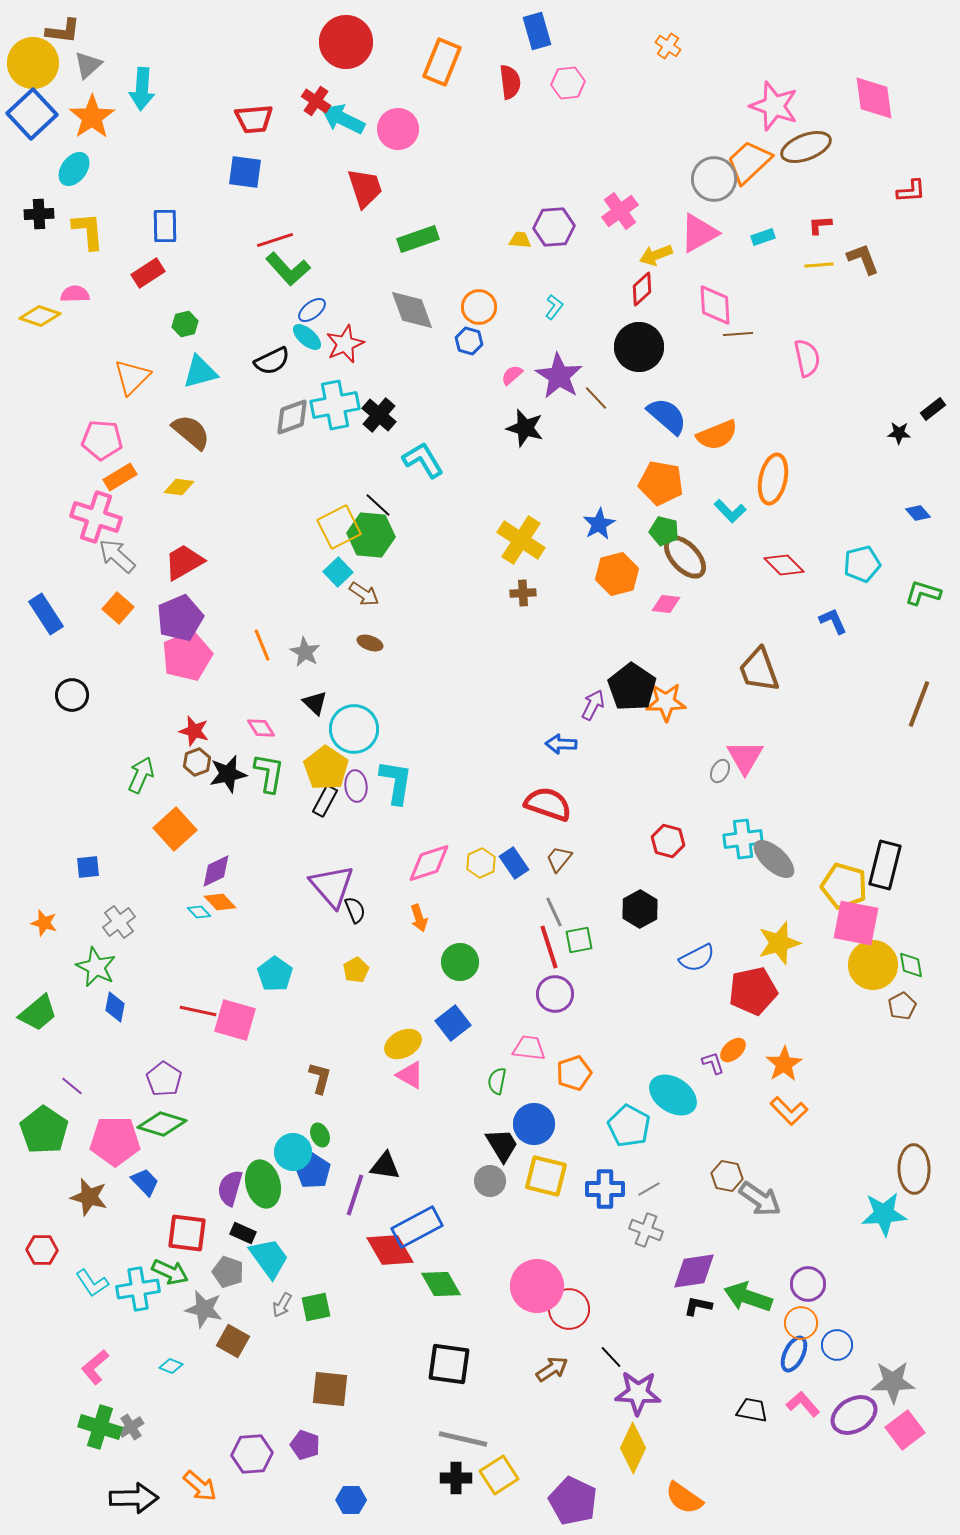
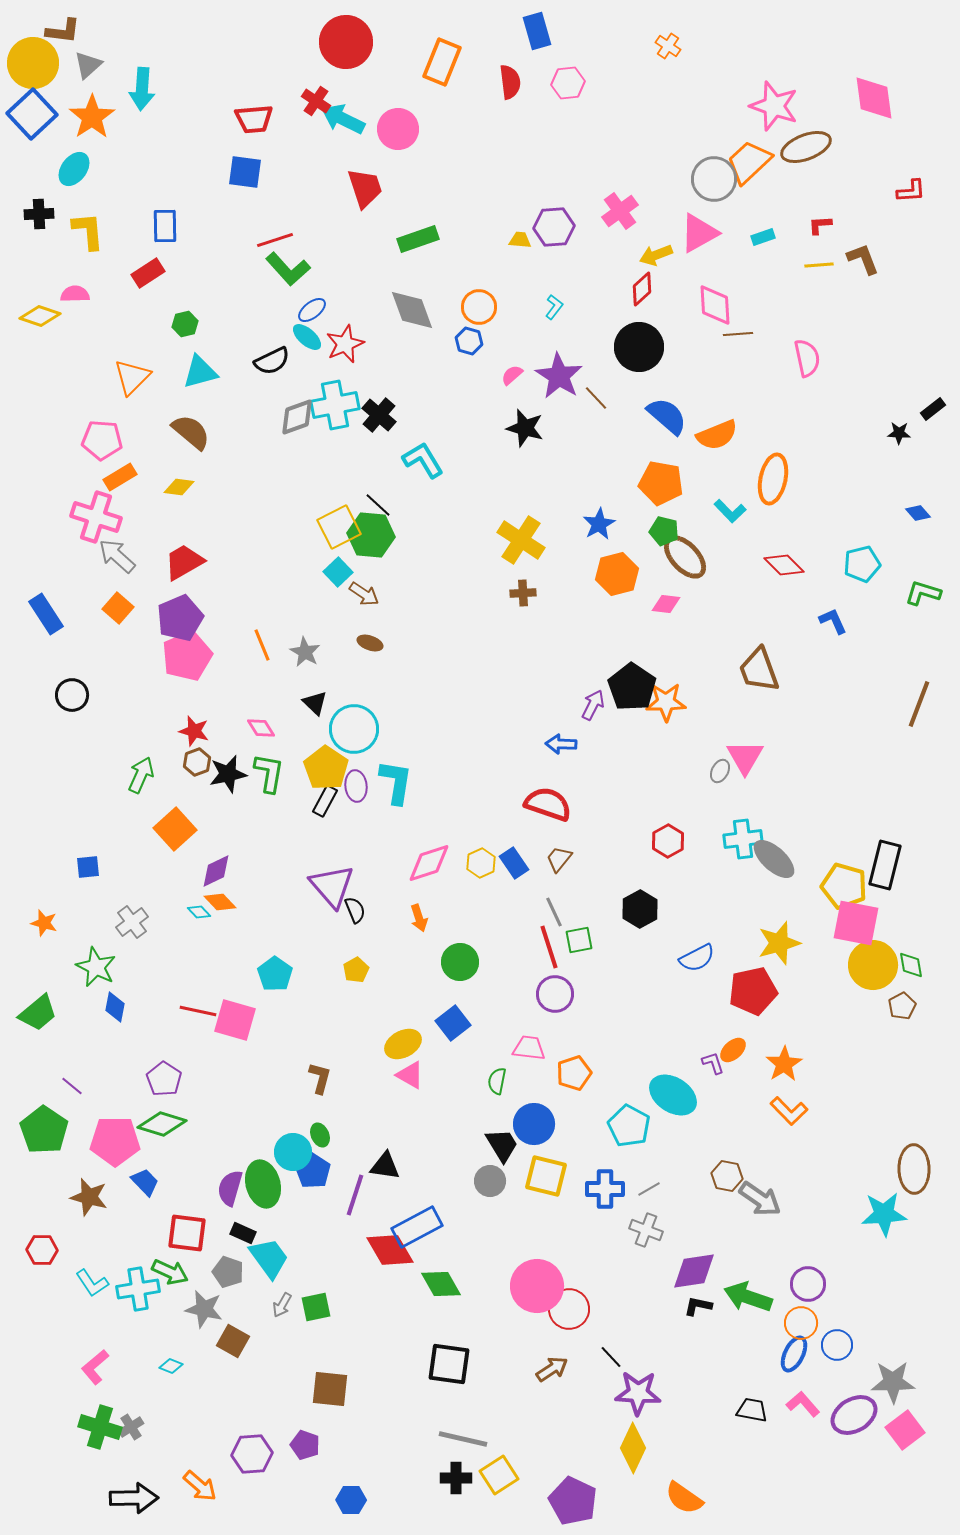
gray diamond at (292, 417): moved 5 px right
red hexagon at (668, 841): rotated 16 degrees clockwise
gray cross at (119, 922): moved 13 px right
